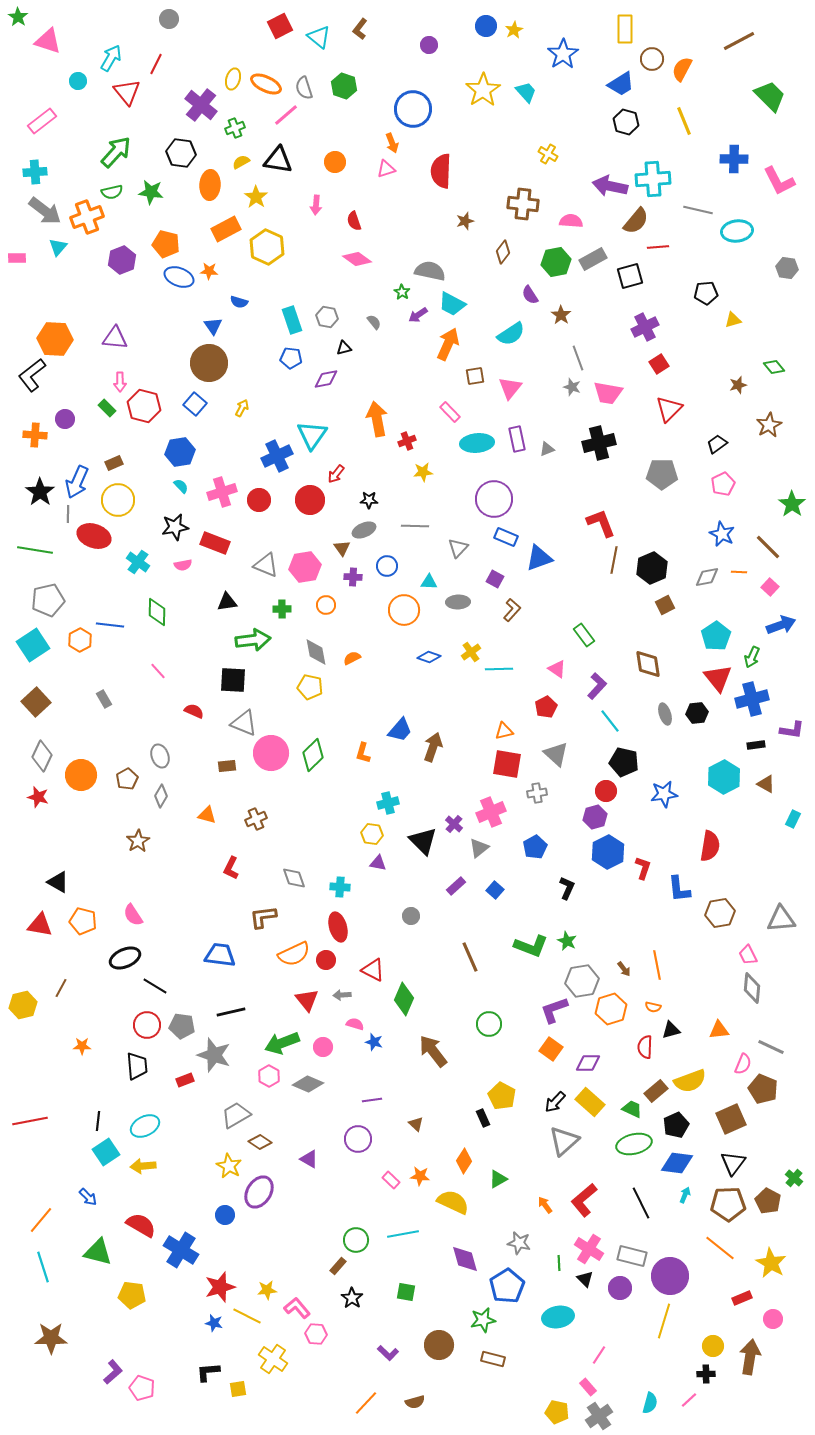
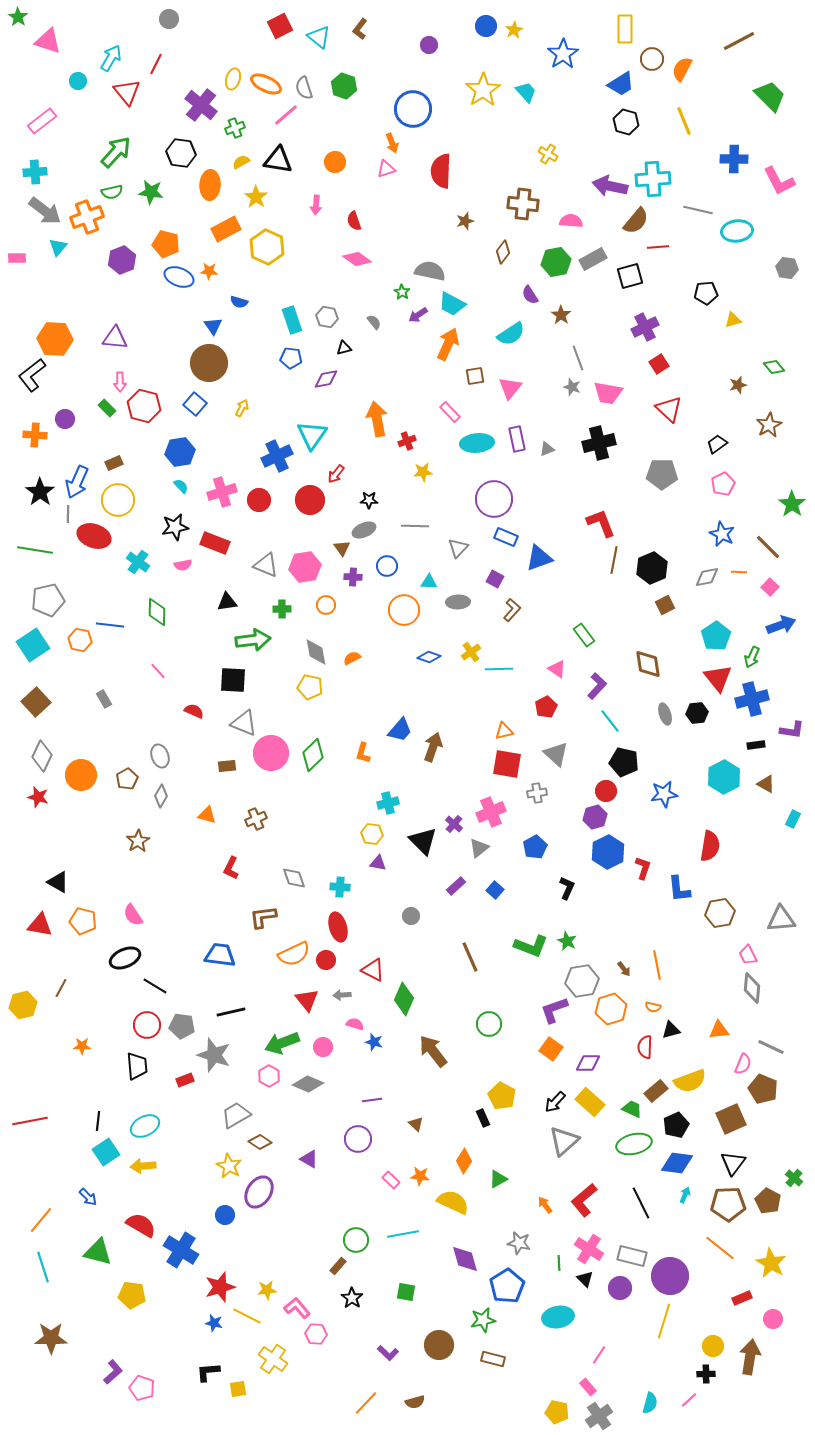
red triangle at (669, 409): rotated 32 degrees counterclockwise
orange hexagon at (80, 640): rotated 20 degrees counterclockwise
